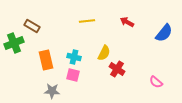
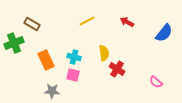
yellow line: rotated 21 degrees counterclockwise
brown rectangle: moved 2 px up
yellow semicircle: rotated 35 degrees counterclockwise
orange rectangle: rotated 12 degrees counterclockwise
